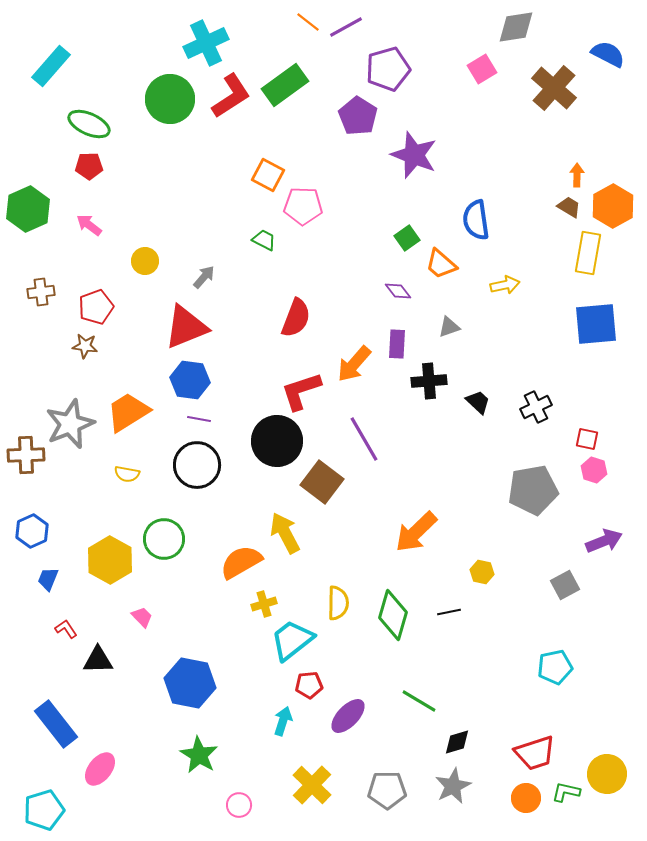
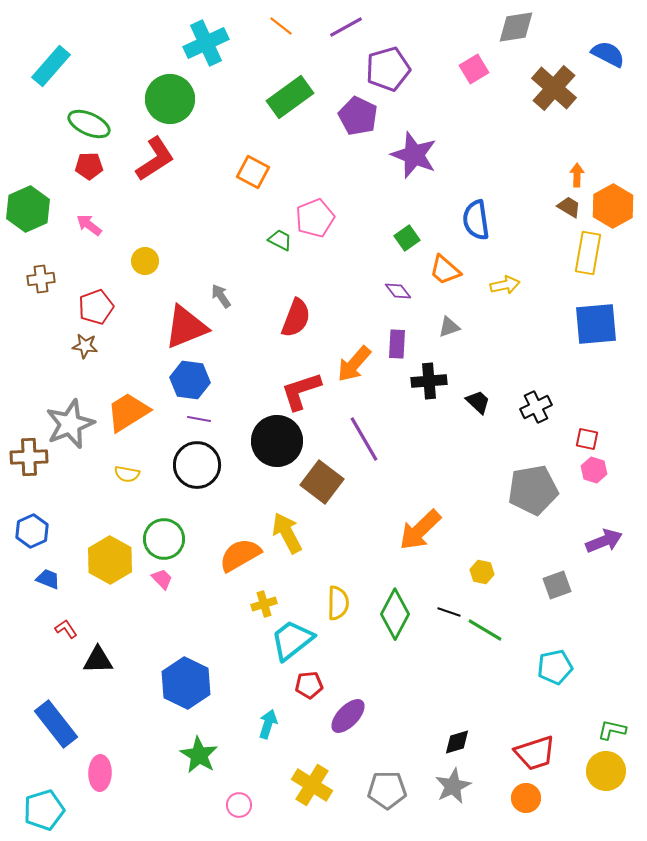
orange line at (308, 22): moved 27 px left, 4 px down
pink square at (482, 69): moved 8 px left
green rectangle at (285, 85): moved 5 px right, 12 px down
red L-shape at (231, 96): moved 76 px left, 63 px down
purple pentagon at (358, 116): rotated 6 degrees counterclockwise
orange square at (268, 175): moved 15 px left, 3 px up
pink pentagon at (303, 206): moved 12 px right, 12 px down; rotated 24 degrees counterclockwise
green trapezoid at (264, 240): moved 16 px right
orange trapezoid at (441, 264): moved 4 px right, 6 px down
gray arrow at (204, 277): moved 17 px right, 19 px down; rotated 75 degrees counterclockwise
brown cross at (41, 292): moved 13 px up
brown cross at (26, 455): moved 3 px right, 2 px down
orange arrow at (416, 532): moved 4 px right, 2 px up
yellow arrow at (285, 533): moved 2 px right
orange semicircle at (241, 562): moved 1 px left, 7 px up
blue trapezoid at (48, 579): rotated 90 degrees clockwise
gray square at (565, 585): moved 8 px left; rotated 8 degrees clockwise
black line at (449, 612): rotated 30 degrees clockwise
green diamond at (393, 615): moved 2 px right, 1 px up; rotated 12 degrees clockwise
pink trapezoid at (142, 617): moved 20 px right, 38 px up
blue hexagon at (190, 683): moved 4 px left; rotated 15 degrees clockwise
green line at (419, 701): moved 66 px right, 71 px up
cyan arrow at (283, 721): moved 15 px left, 3 px down
pink ellipse at (100, 769): moved 4 px down; rotated 36 degrees counterclockwise
yellow circle at (607, 774): moved 1 px left, 3 px up
yellow cross at (312, 785): rotated 12 degrees counterclockwise
green L-shape at (566, 792): moved 46 px right, 62 px up
